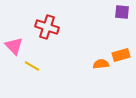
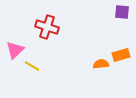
pink triangle: moved 1 px right, 4 px down; rotated 30 degrees clockwise
